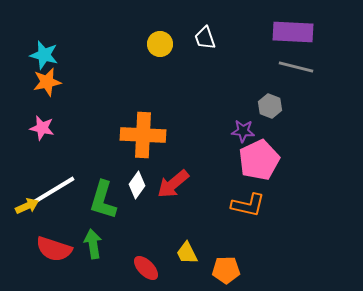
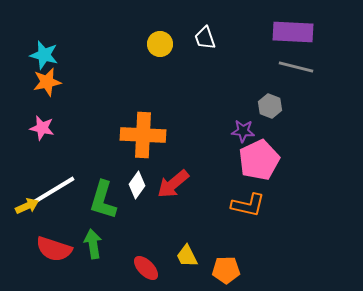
yellow trapezoid: moved 3 px down
